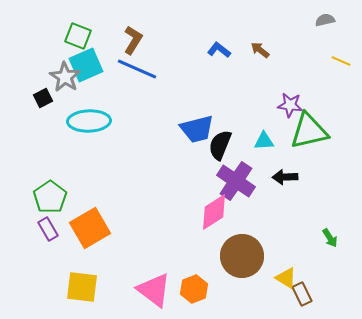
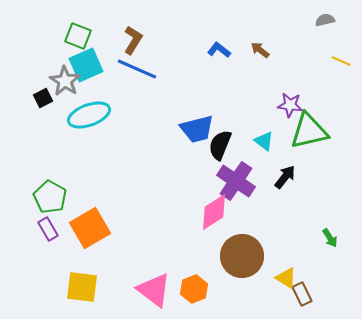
gray star: moved 4 px down
cyan ellipse: moved 6 px up; rotated 18 degrees counterclockwise
cyan triangle: rotated 40 degrees clockwise
black arrow: rotated 130 degrees clockwise
green pentagon: rotated 8 degrees counterclockwise
